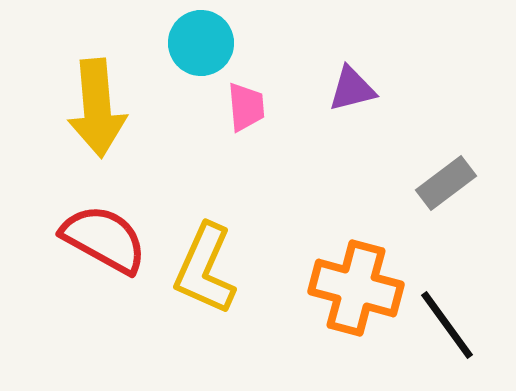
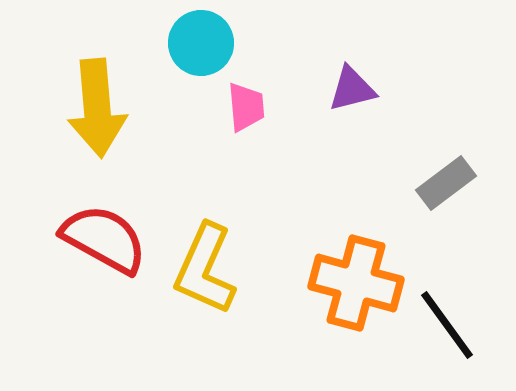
orange cross: moved 5 px up
